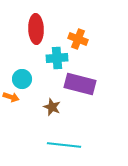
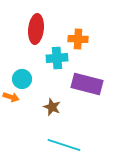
red ellipse: rotated 8 degrees clockwise
orange cross: rotated 18 degrees counterclockwise
purple rectangle: moved 7 px right
cyan line: rotated 12 degrees clockwise
